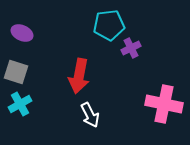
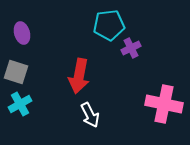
purple ellipse: rotated 50 degrees clockwise
